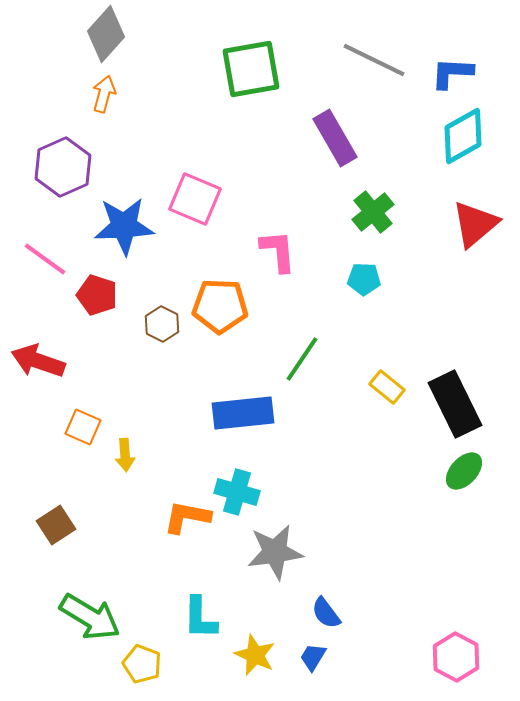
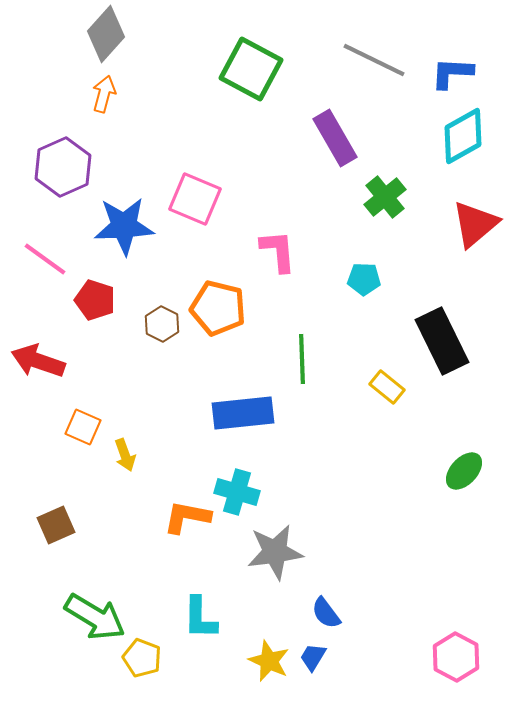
green square: rotated 38 degrees clockwise
green cross: moved 12 px right, 15 px up
red pentagon: moved 2 px left, 5 px down
orange pentagon: moved 2 px left, 2 px down; rotated 12 degrees clockwise
green line: rotated 36 degrees counterclockwise
black rectangle: moved 13 px left, 63 px up
yellow arrow: rotated 16 degrees counterclockwise
brown square: rotated 9 degrees clockwise
green arrow: moved 5 px right
yellow star: moved 14 px right, 6 px down
yellow pentagon: moved 6 px up
